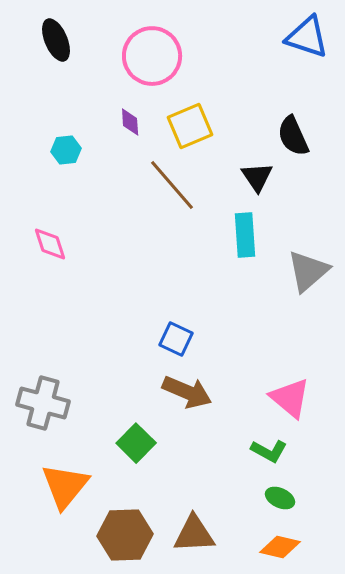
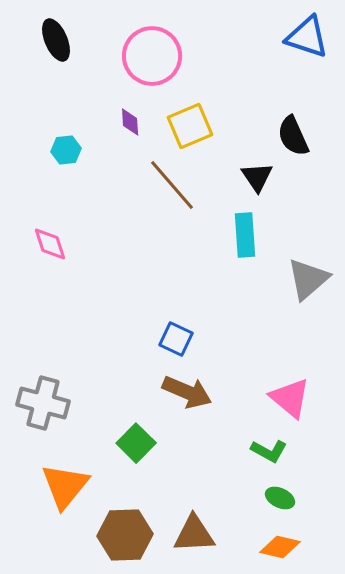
gray triangle: moved 8 px down
